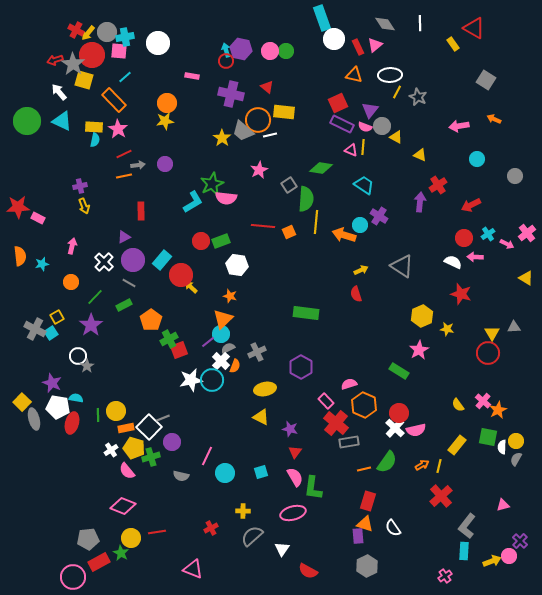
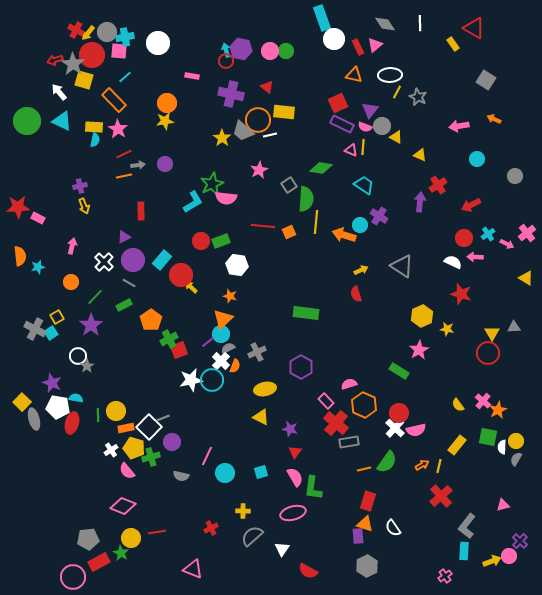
cyan star at (42, 264): moved 4 px left, 3 px down
